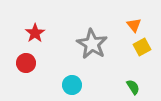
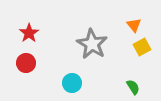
red star: moved 6 px left
cyan circle: moved 2 px up
